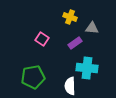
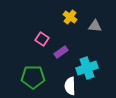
yellow cross: rotated 16 degrees clockwise
gray triangle: moved 3 px right, 2 px up
purple rectangle: moved 14 px left, 9 px down
cyan cross: rotated 25 degrees counterclockwise
green pentagon: rotated 10 degrees clockwise
